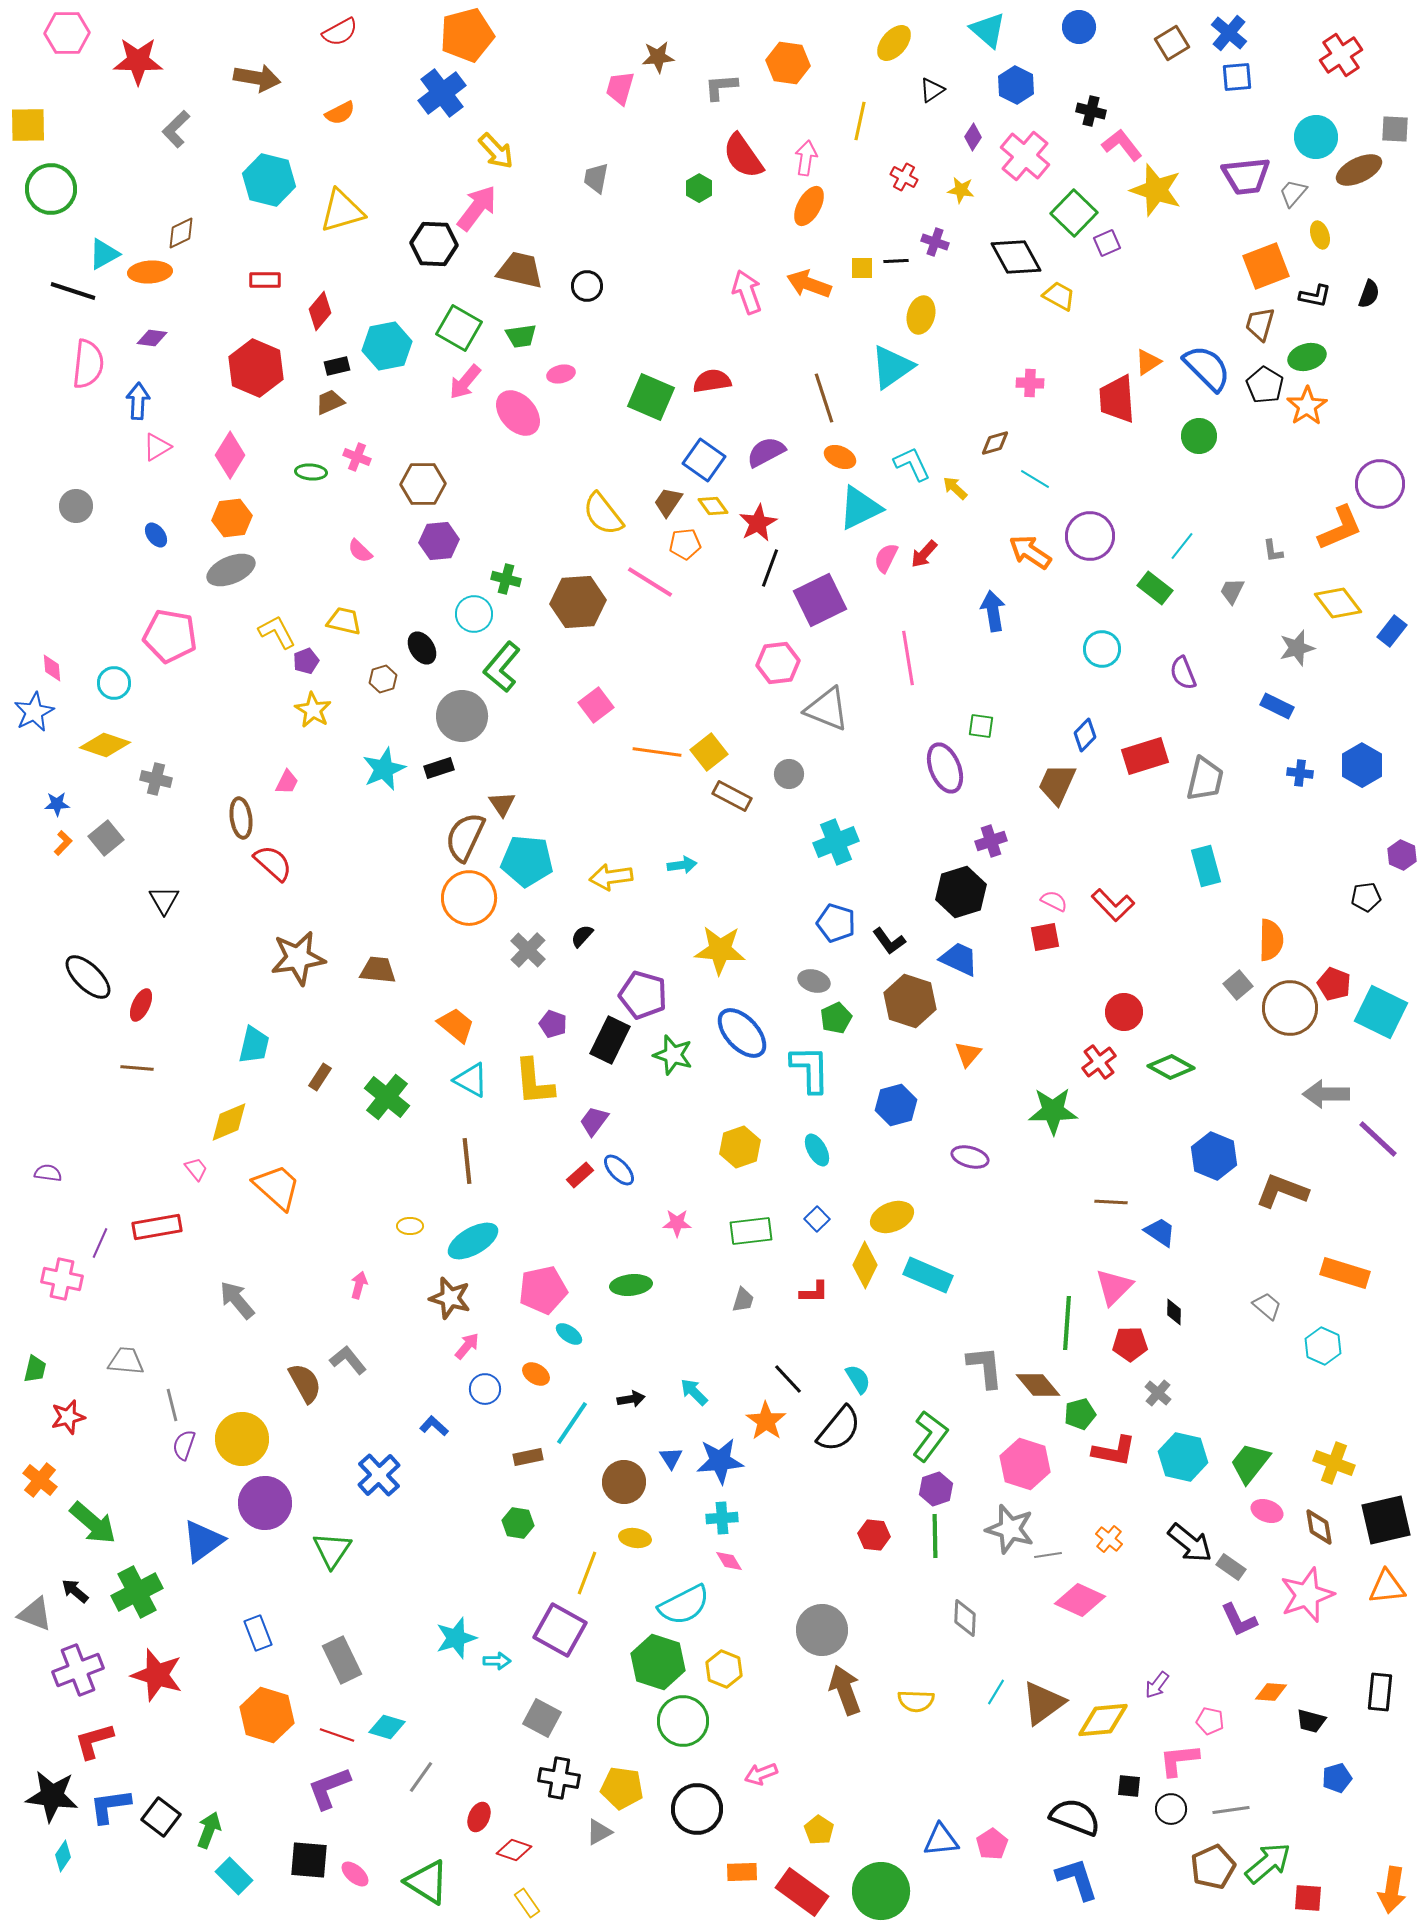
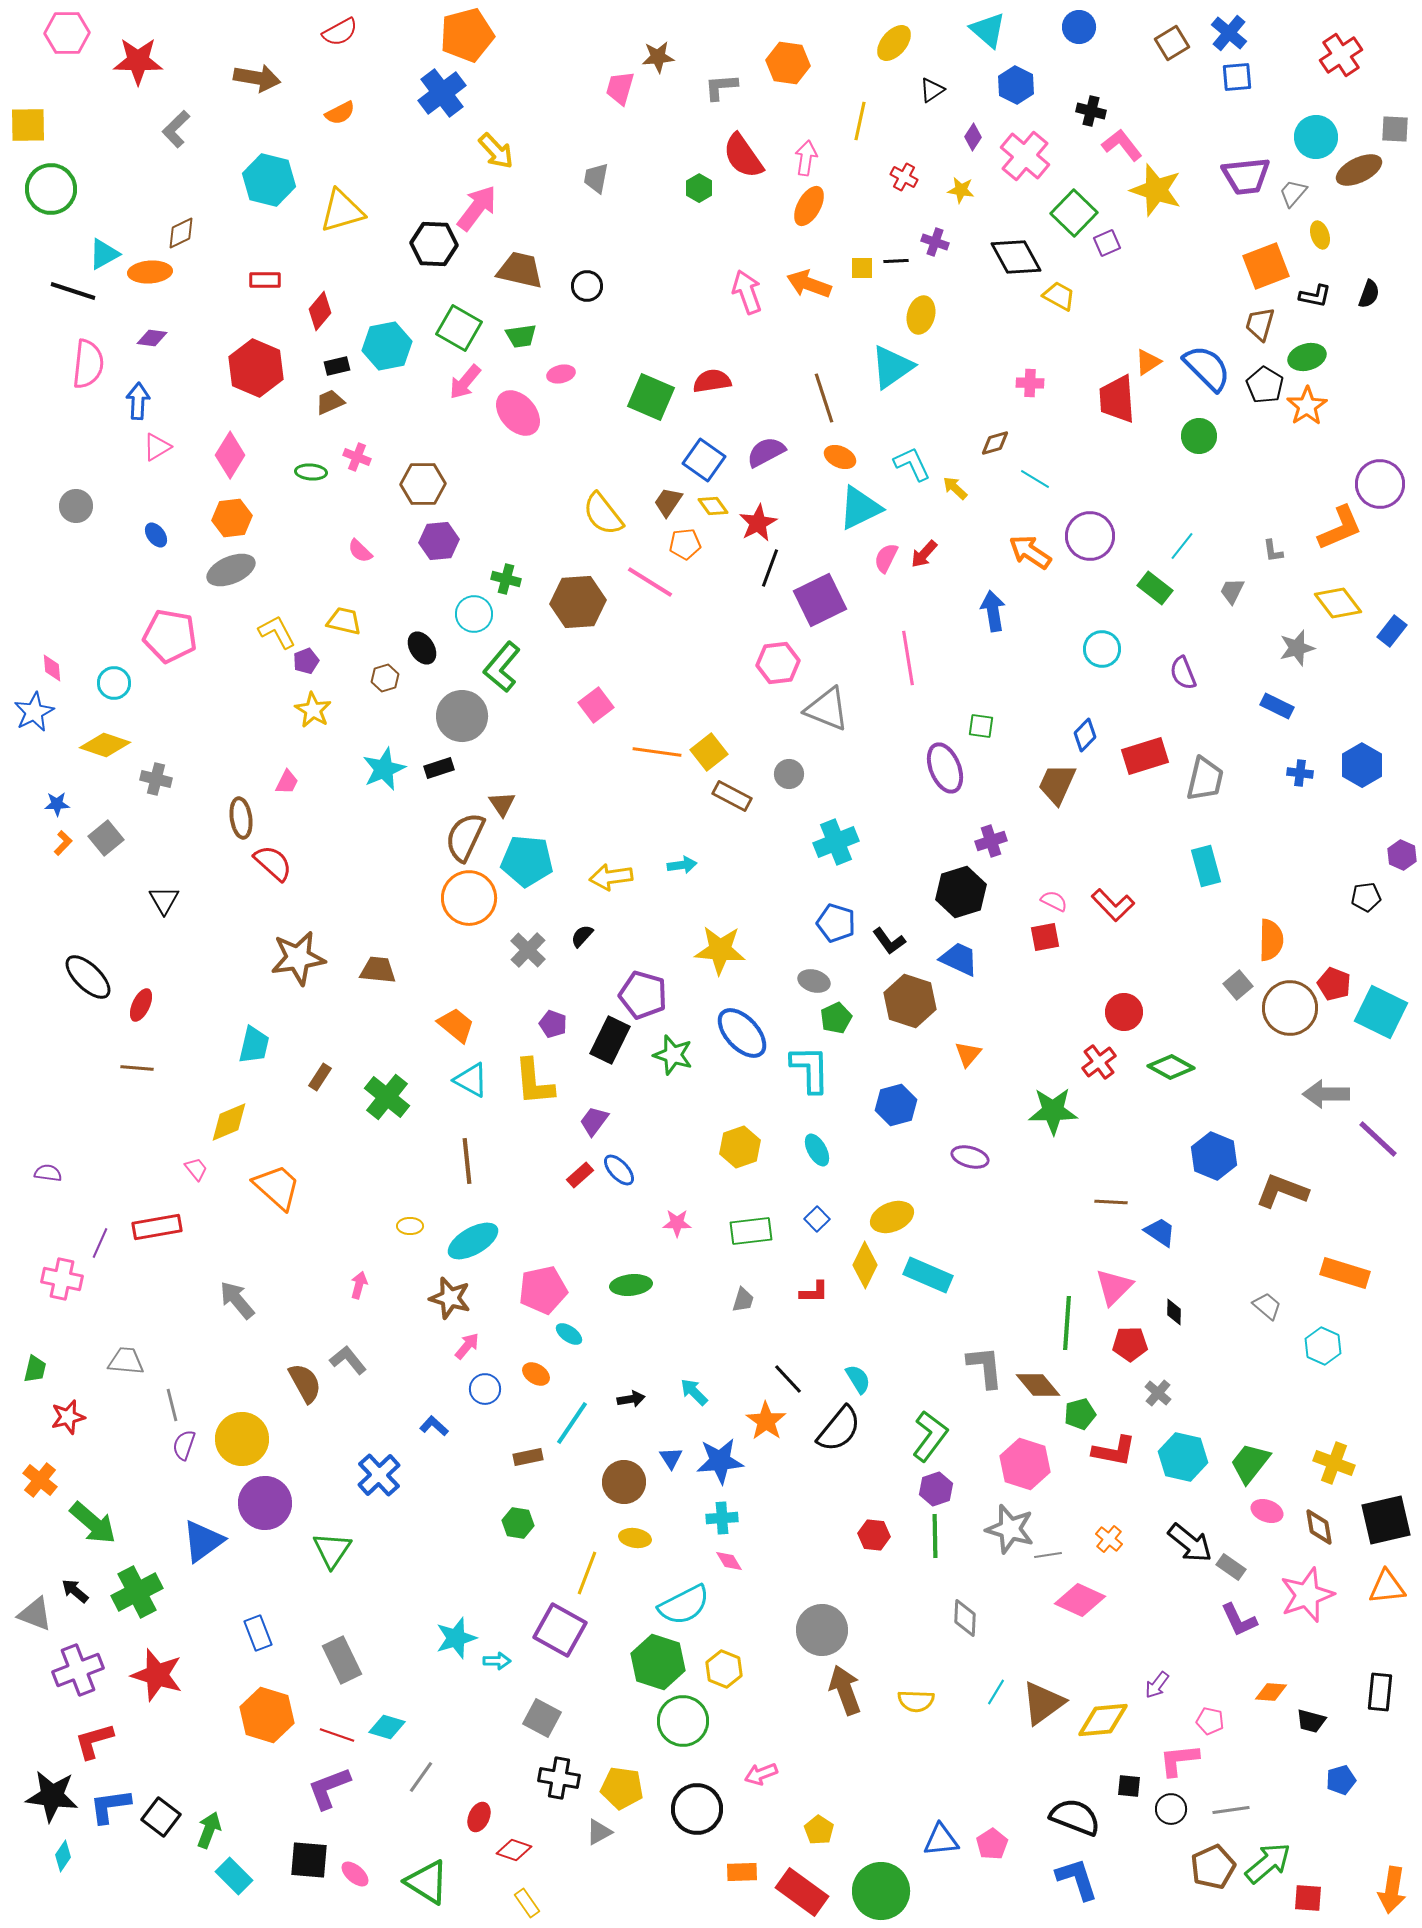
brown hexagon at (383, 679): moved 2 px right, 1 px up
blue pentagon at (1337, 1778): moved 4 px right, 2 px down
